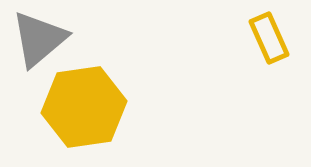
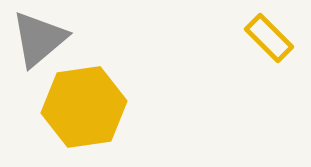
yellow rectangle: rotated 21 degrees counterclockwise
